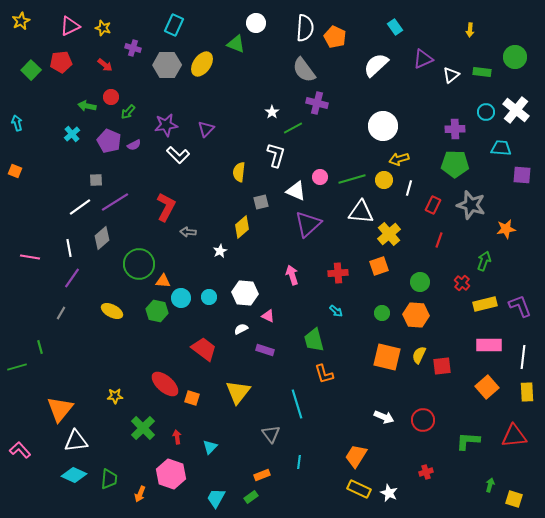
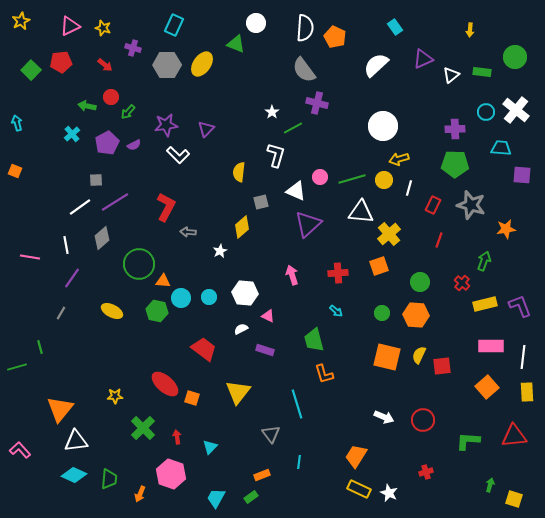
purple pentagon at (109, 141): moved 2 px left, 2 px down; rotated 20 degrees clockwise
white line at (69, 248): moved 3 px left, 3 px up
pink rectangle at (489, 345): moved 2 px right, 1 px down
